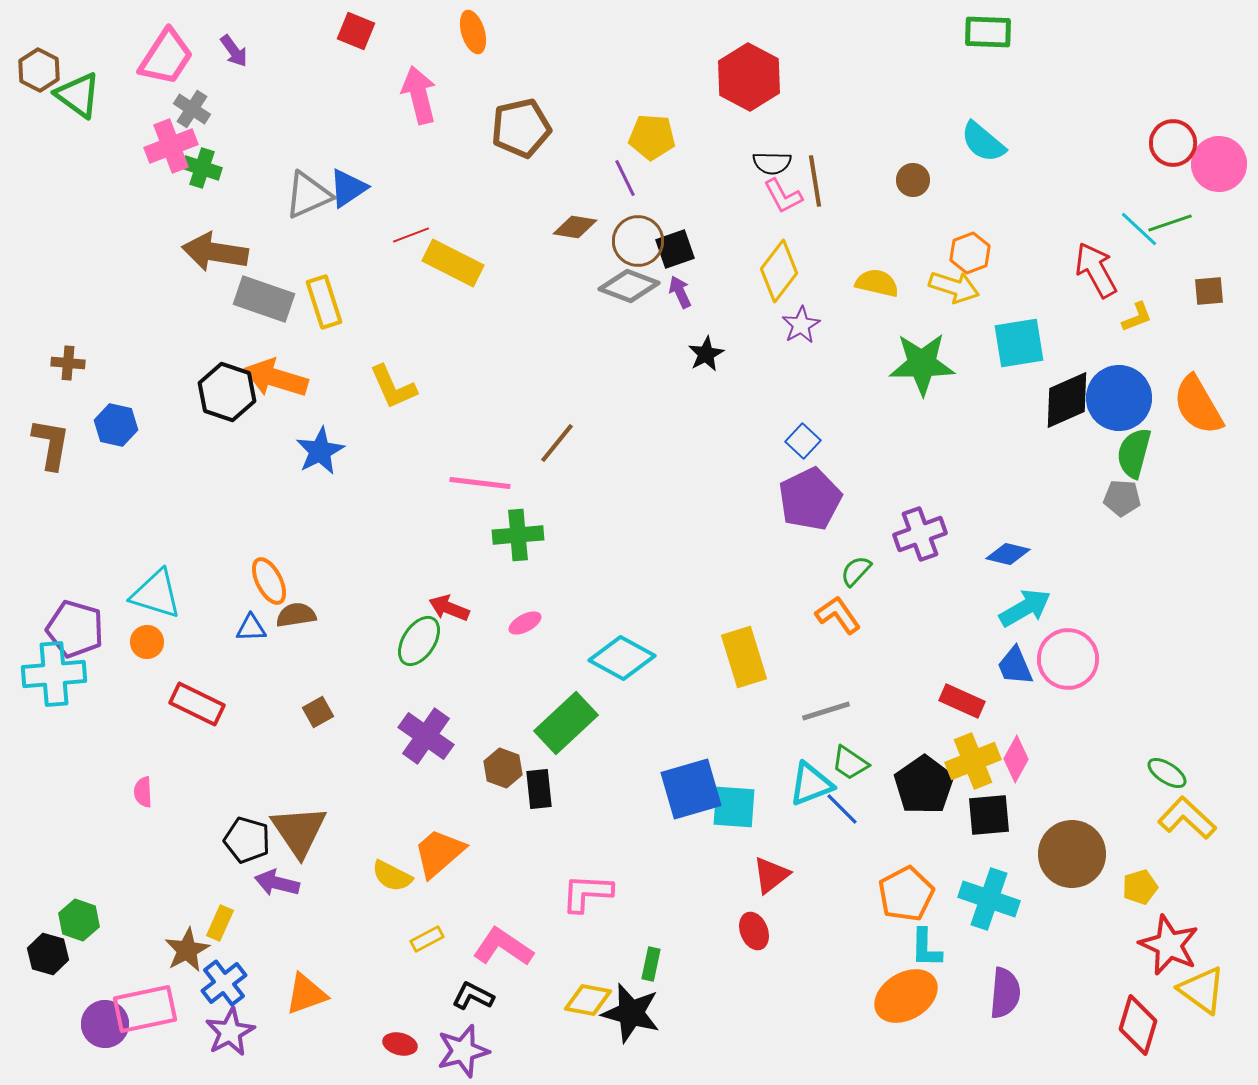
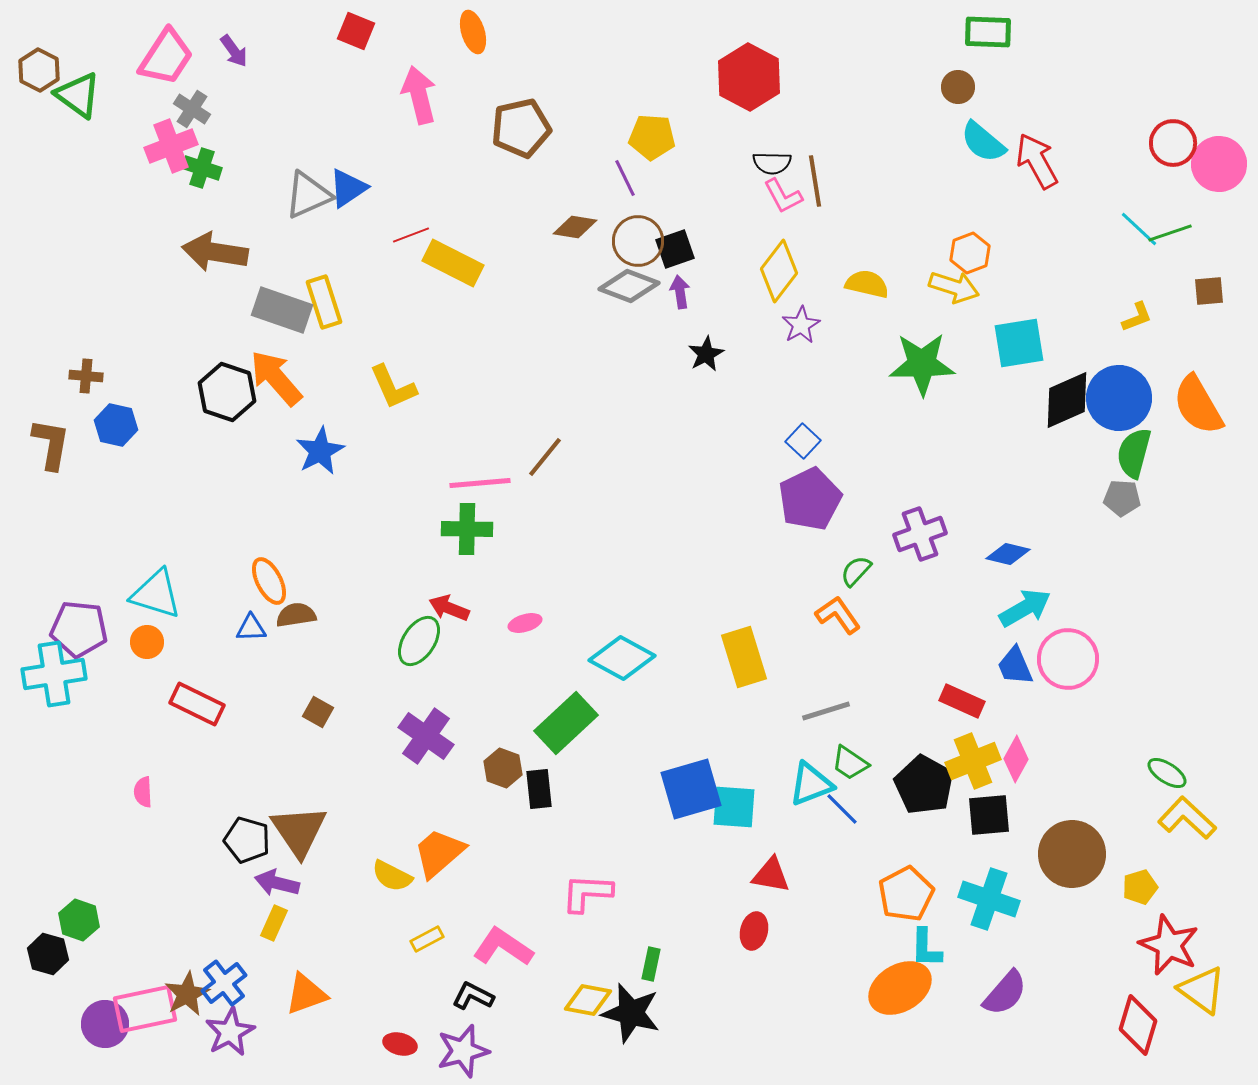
brown circle at (913, 180): moved 45 px right, 93 px up
green line at (1170, 223): moved 10 px down
red arrow at (1096, 270): moved 59 px left, 109 px up
yellow semicircle at (877, 283): moved 10 px left, 1 px down
purple arrow at (680, 292): rotated 16 degrees clockwise
gray rectangle at (264, 299): moved 18 px right, 11 px down
brown cross at (68, 363): moved 18 px right, 13 px down
orange arrow at (276, 378): rotated 32 degrees clockwise
brown line at (557, 443): moved 12 px left, 14 px down
pink line at (480, 483): rotated 12 degrees counterclockwise
green cross at (518, 535): moved 51 px left, 6 px up; rotated 6 degrees clockwise
pink ellipse at (525, 623): rotated 12 degrees clockwise
purple pentagon at (75, 629): moved 4 px right; rotated 10 degrees counterclockwise
cyan cross at (54, 674): rotated 4 degrees counterclockwise
brown square at (318, 712): rotated 32 degrees counterclockwise
black pentagon at (924, 785): rotated 8 degrees counterclockwise
red triangle at (771, 875): rotated 48 degrees clockwise
yellow rectangle at (220, 923): moved 54 px right
red ellipse at (754, 931): rotated 36 degrees clockwise
brown star at (187, 950): moved 44 px down
purple semicircle at (1005, 993): rotated 36 degrees clockwise
orange ellipse at (906, 996): moved 6 px left, 8 px up
